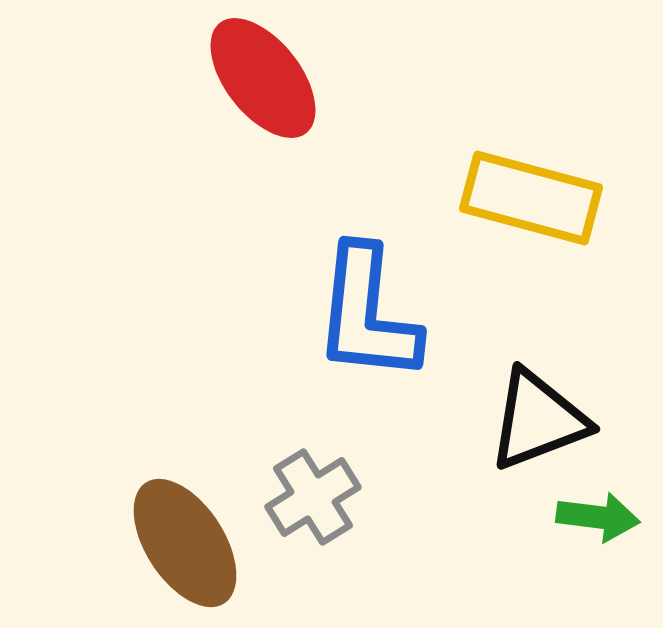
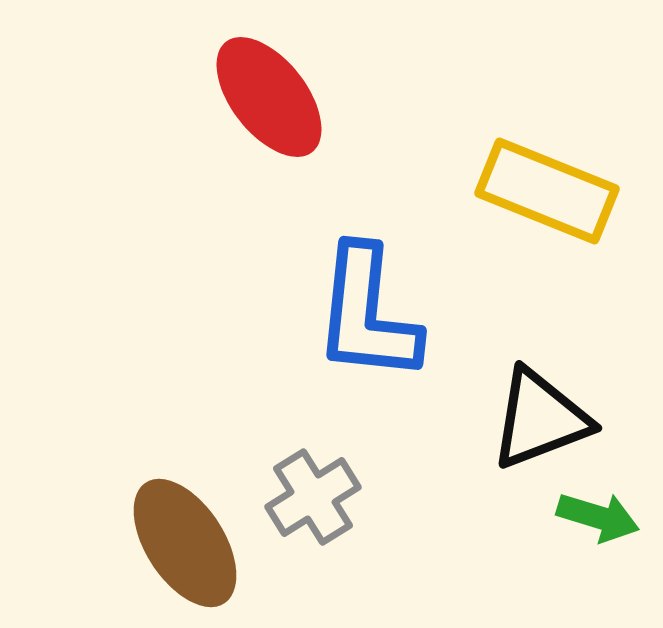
red ellipse: moved 6 px right, 19 px down
yellow rectangle: moved 16 px right, 7 px up; rotated 7 degrees clockwise
black triangle: moved 2 px right, 1 px up
green arrow: rotated 10 degrees clockwise
